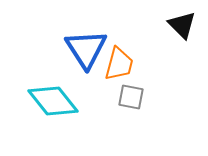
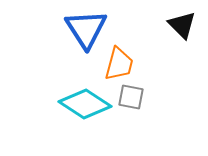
blue triangle: moved 20 px up
cyan diamond: moved 32 px right, 3 px down; rotated 18 degrees counterclockwise
